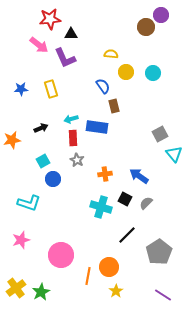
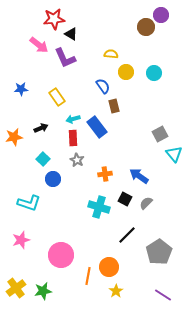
red star: moved 4 px right
black triangle: rotated 32 degrees clockwise
cyan circle: moved 1 px right
yellow rectangle: moved 6 px right, 8 px down; rotated 18 degrees counterclockwise
cyan arrow: moved 2 px right
blue rectangle: rotated 45 degrees clockwise
orange star: moved 2 px right, 3 px up
cyan square: moved 2 px up; rotated 16 degrees counterclockwise
cyan cross: moved 2 px left
green star: moved 2 px right, 1 px up; rotated 18 degrees clockwise
